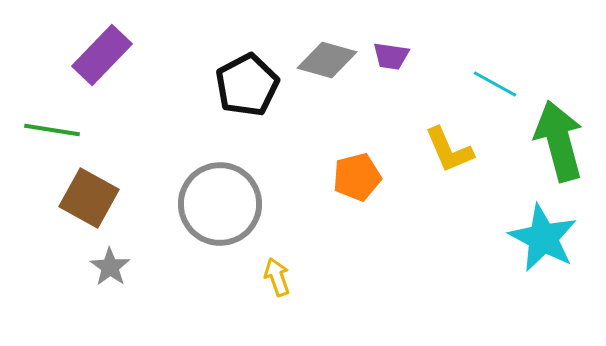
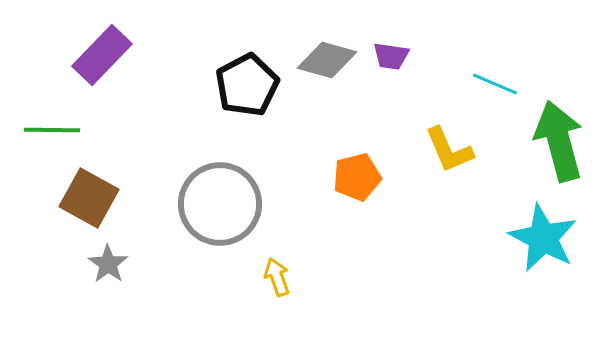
cyan line: rotated 6 degrees counterclockwise
green line: rotated 8 degrees counterclockwise
gray star: moved 2 px left, 3 px up
